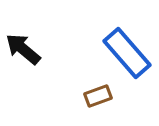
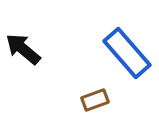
brown rectangle: moved 3 px left, 4 px down
